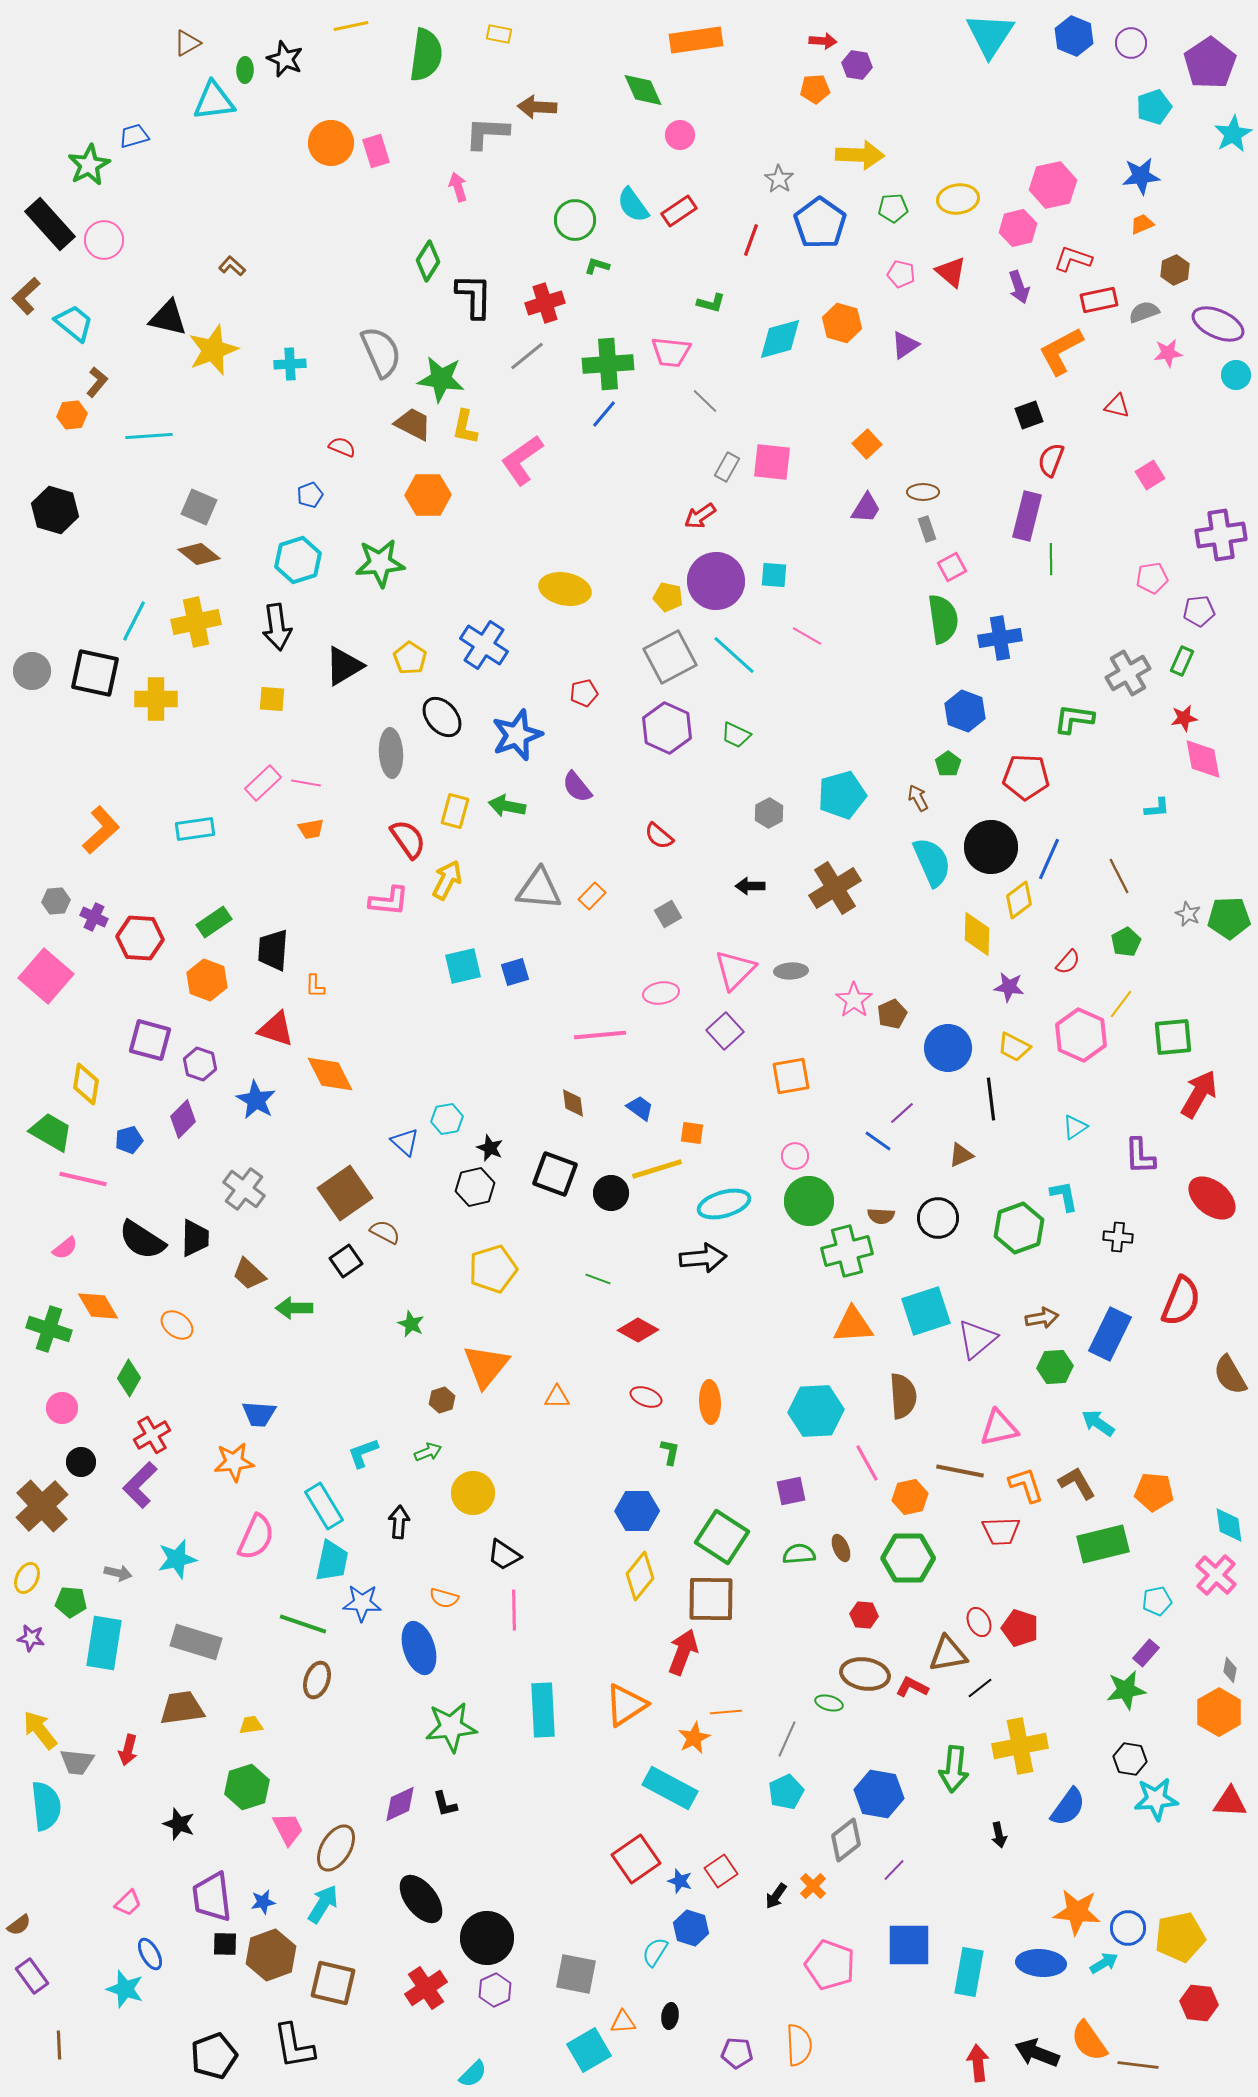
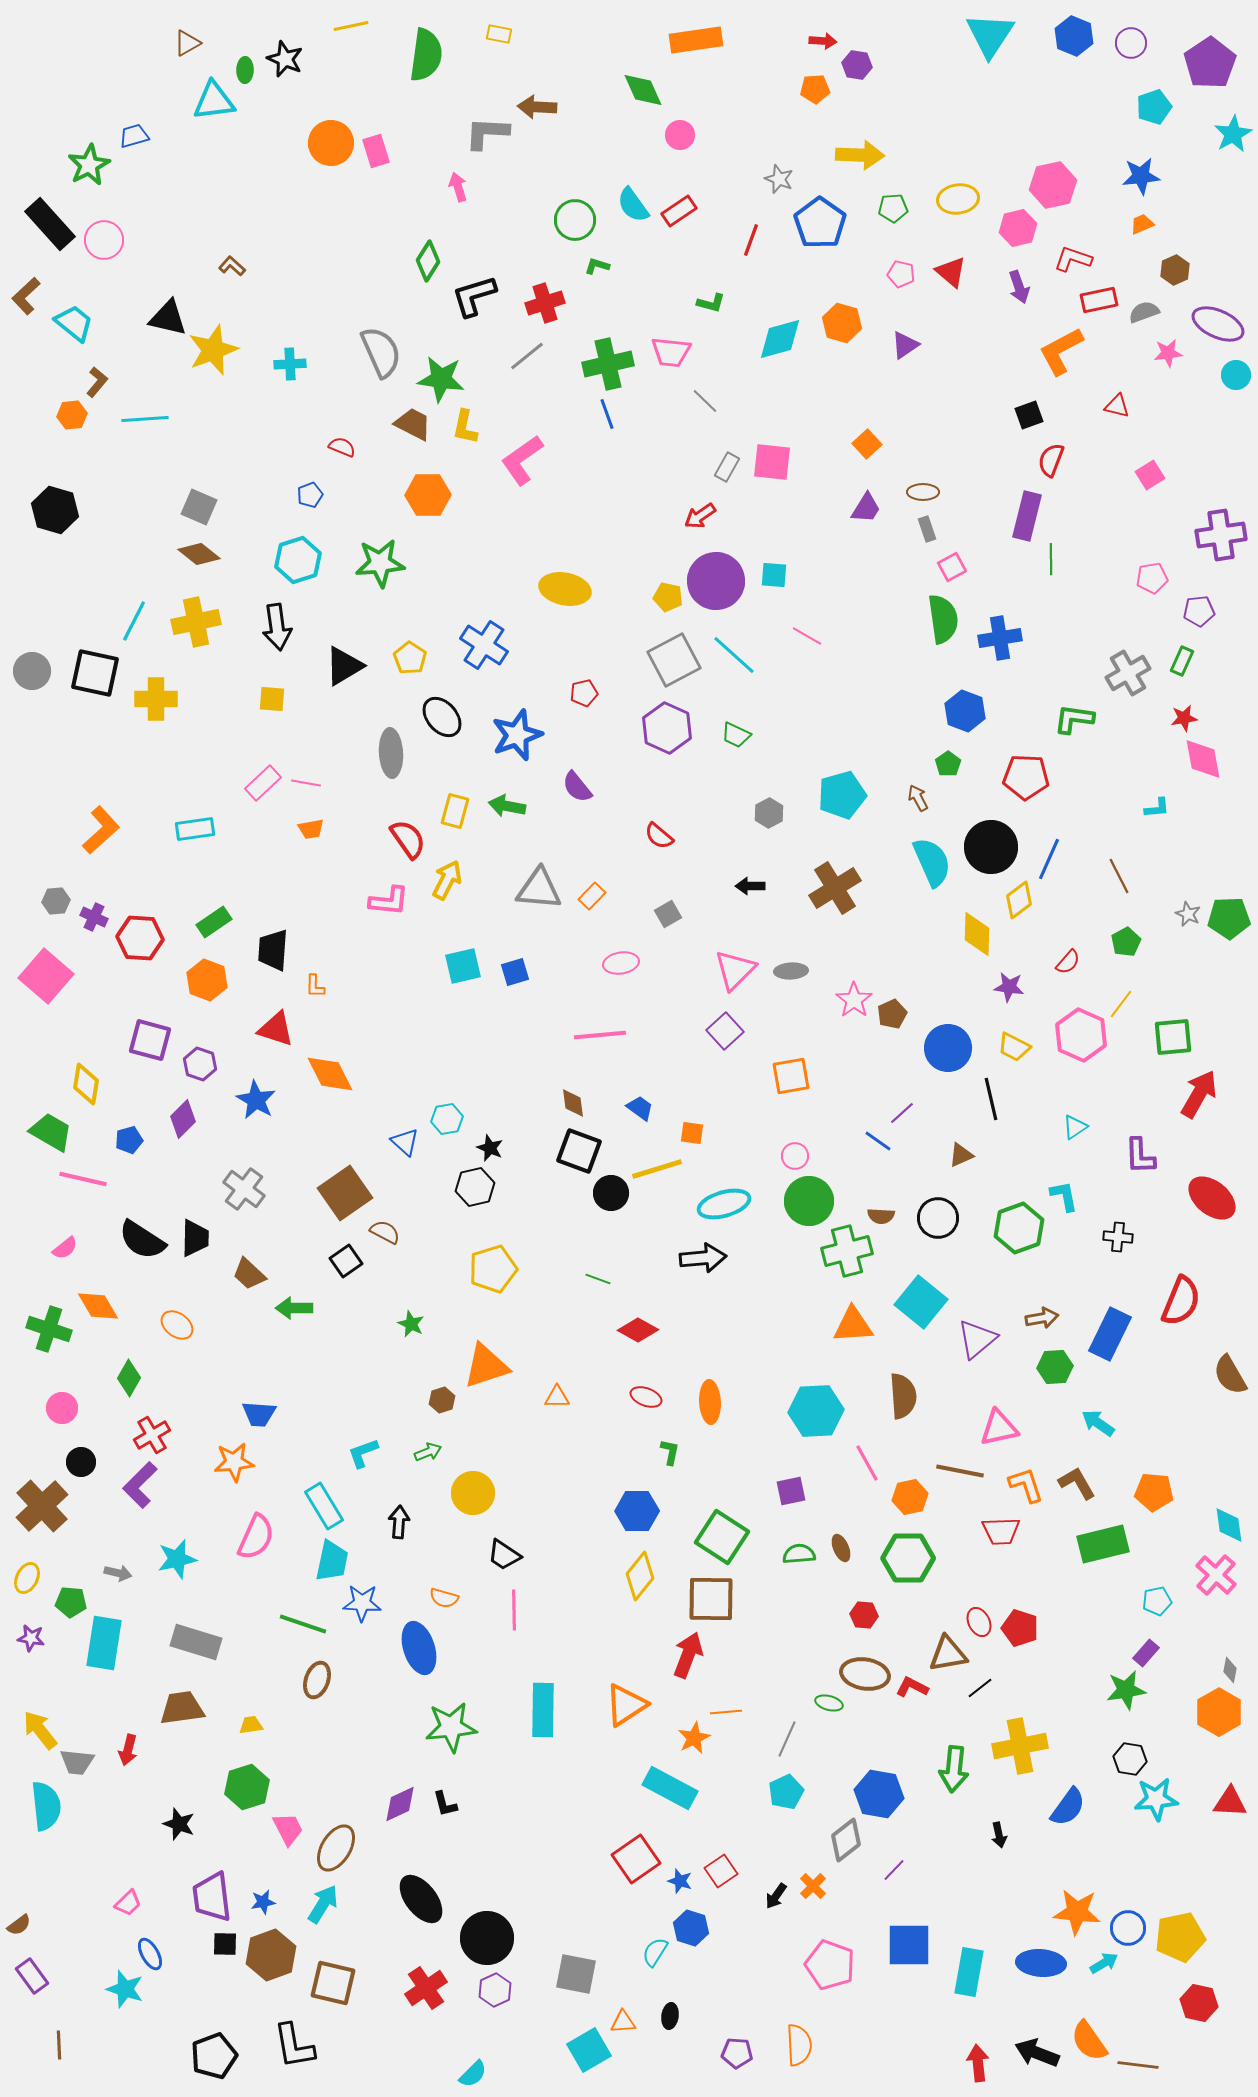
gray star at (779, 179): rotated 12 degrees counterclockwise
black L-shape at (474, 296): rotated 108 degrees counterclockwise
green cross at (608, 364): rotated 9 degrees counterclockwise
blue line at (604, 414): moved 3 px right; rotated 60 degrees counterclockwise
cyan line at (149, 436): moved 4 px left, 17 px up
gray square at (670, 657): moved 4 px right, 3 px down
pink ellipse at (661, 993): moved 40 px left, 30 px up
black line at (991, 1099): rotated 6 degrees counterclockwise
black square at (555, 1174): moved 24 px right, 23 px up
cyan square at (926, 1311): moved 5 px left, 9 px up; rotated 33 degrees counterclockwise
orange triangle at (486, 1366): rotated 33 degrees clockwise
red arrow at (683, 1652): moved 5 px right, 3 px down
cyan rectangle at (543, 1710): rotated 4 degrees clockwise
red hexagon at (1199, 2003): rotated 6 degrees clockwise
